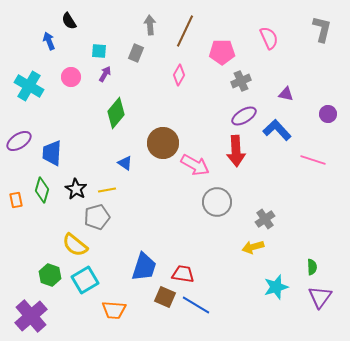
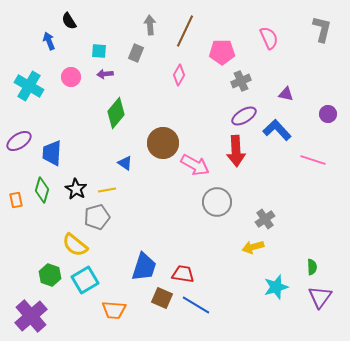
purple arrow at (105, 74): rotated 126 degrees counterclockwise
brown square at (165, 297): moved 3 px left, 1 px down
